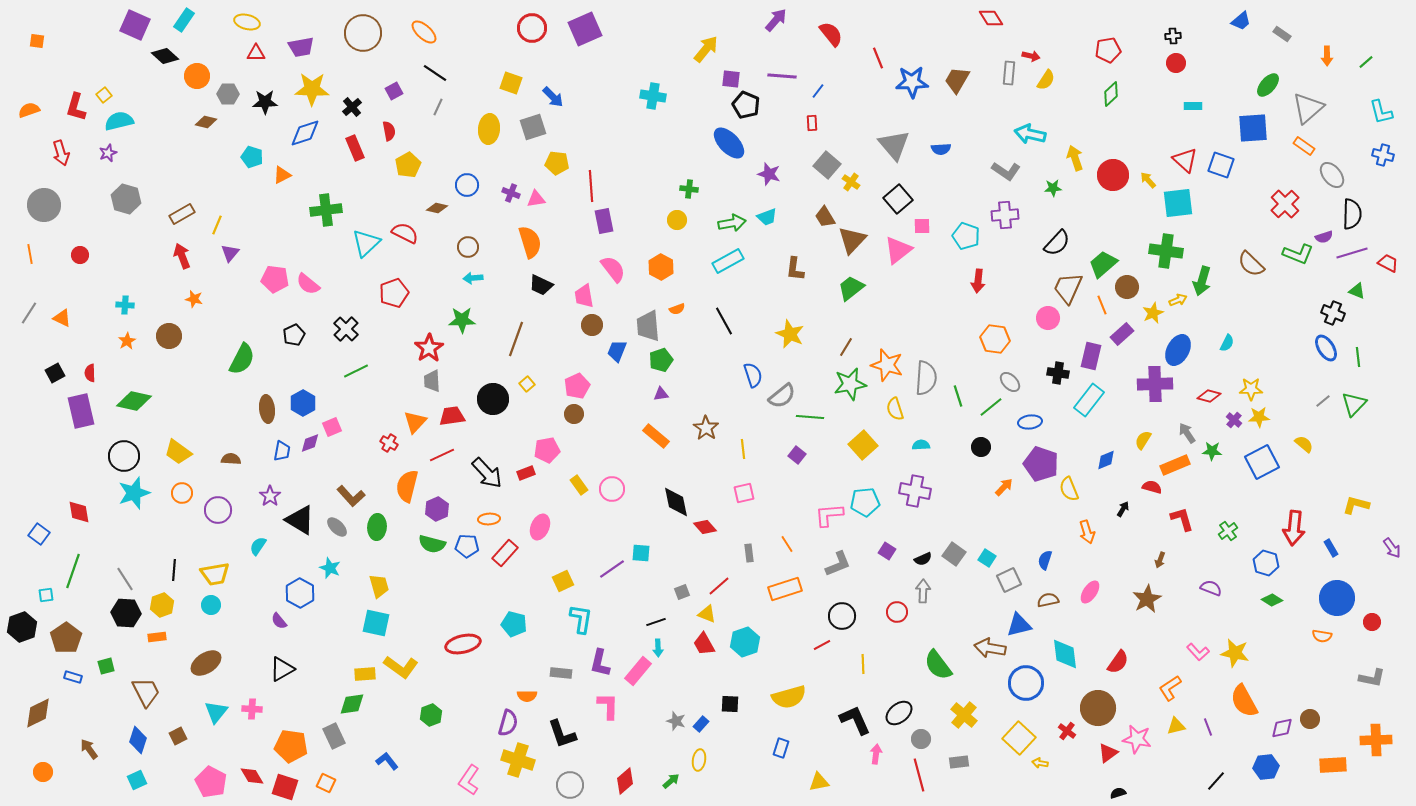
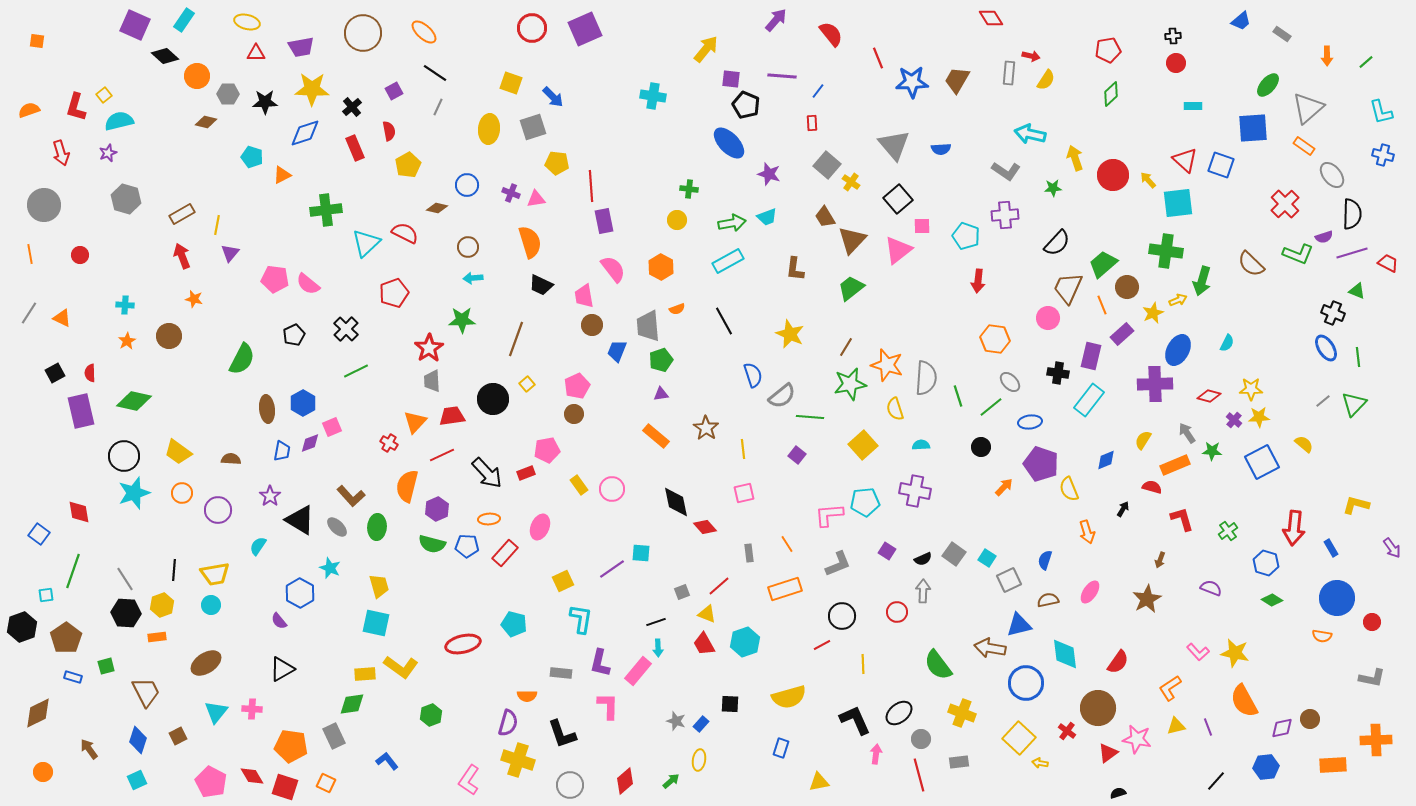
yellow line at (217, 225): rotated 12 degrees counterclockwise
yellow cross at (964, 715): moved 2 px left, 2 px up; rotated 20 degrees counterclockwise
